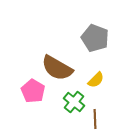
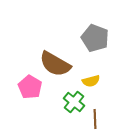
brown semicircle: moved 2 px left, 4 px up
yellow semicircle: moved 5 px left, 1 px down; rotated 30 degrees clockwise
pink pentagon: moved 3 px left, 4 px up
